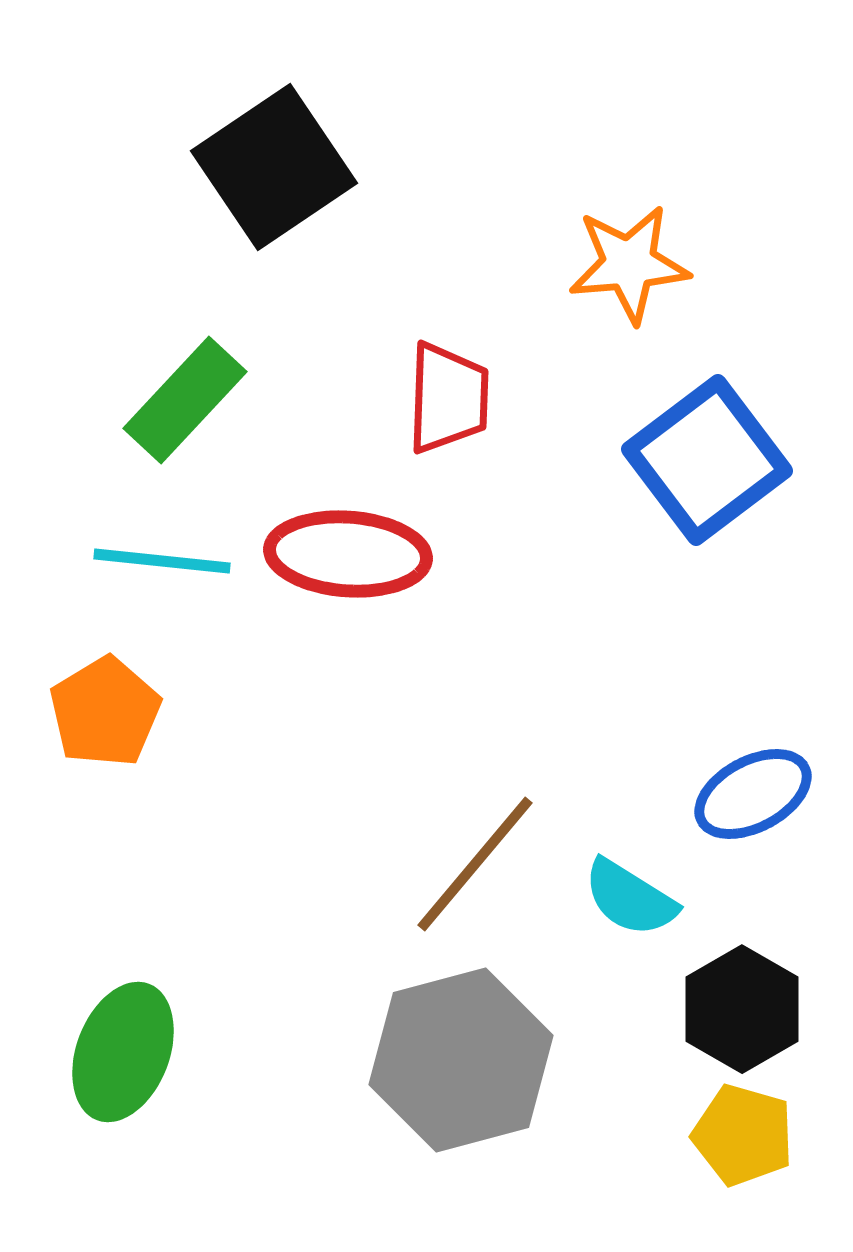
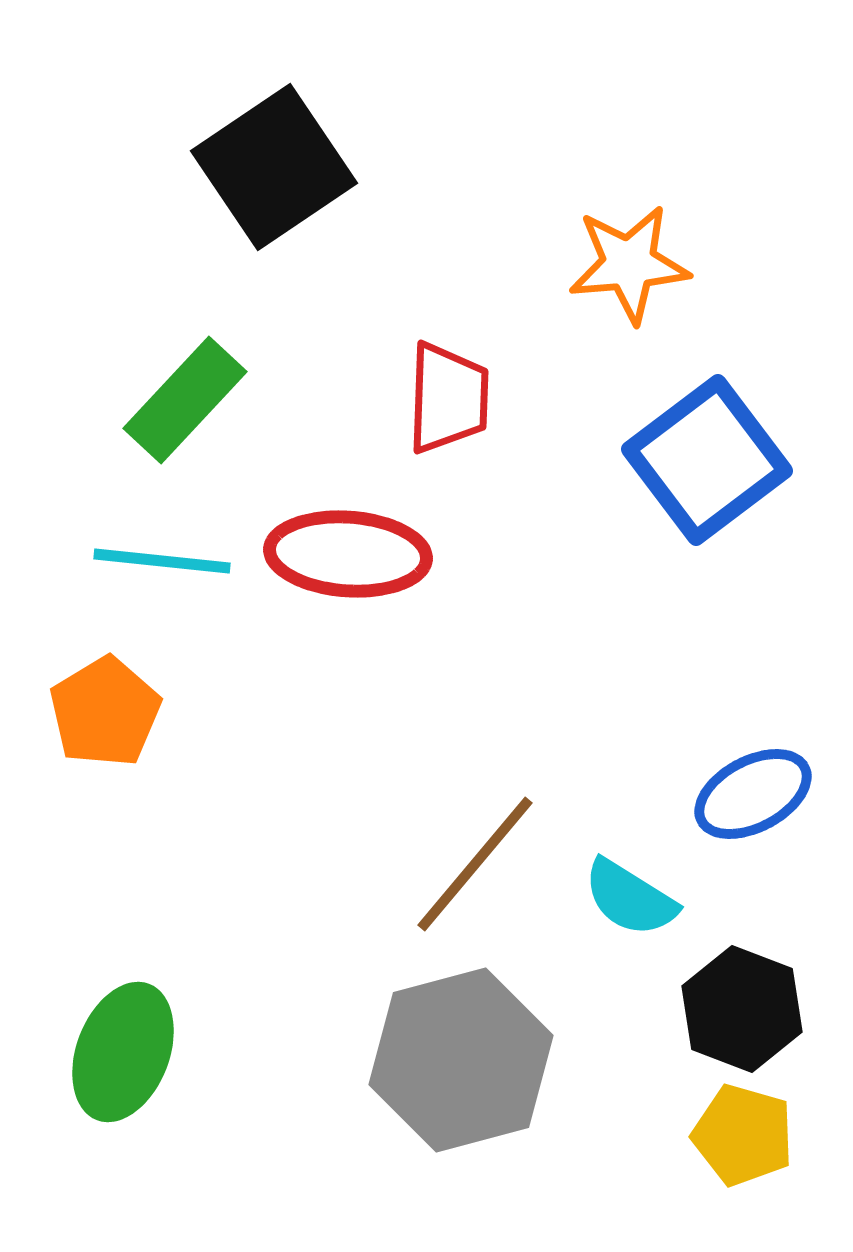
black hexagon: rotated 9 degrees counterclockwise
